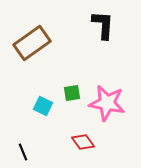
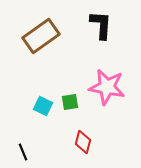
black L-shape: moved 2 px left
brown rectangle: moved 9 px right, 7 px up
green square: moved 2 px left, 9 px down
pink star: moved 16 px up
red diamond: rotated 50 degrees clockwise
